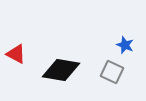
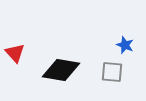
red triangle: moved 1 px left, 1 px up; rotated 20 degrees clockwise
gray square: rotated 20 degrees counterclockwise
